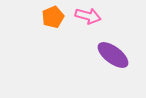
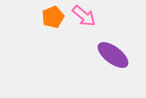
pink arrow: moved 4 px left; rotated 25 degrees clockwise
